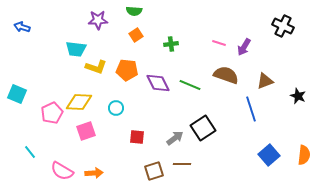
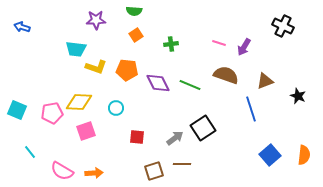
purple star: moved 2 px left
cyan square: moved 16 px down
pink pentagon: rotated 15 degrees clockwise
blue square: moved 1 px right
